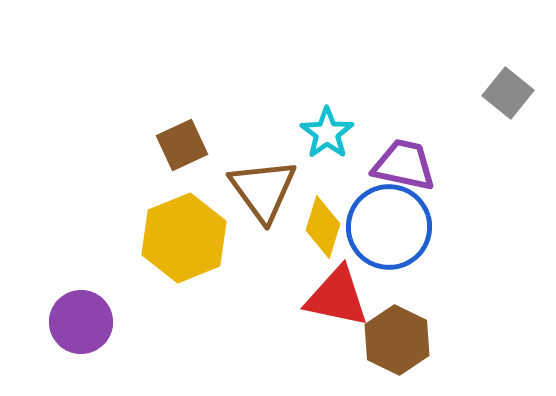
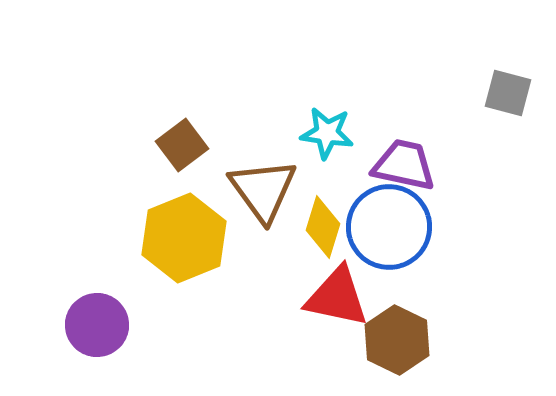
gray square: rotated 24 degrees counterclockwise
cyan star: rotated 28 degrees counterclockwise
brown square: rotated 12 degrees counterclockwise
purple circle: moved 16 px right, 3 px down
